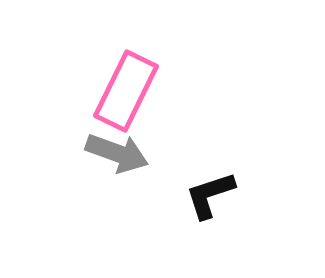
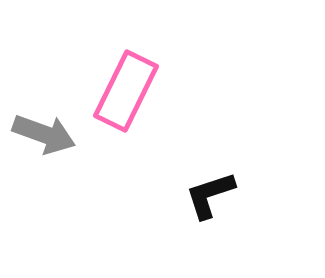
gray arrow: moved 73 px left, 19 px up
